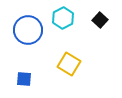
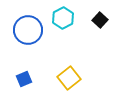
yellow square: moved 14 px down; rotated 20 degrees clockwise
blue square: rotated 28 degrees counterclockwise
